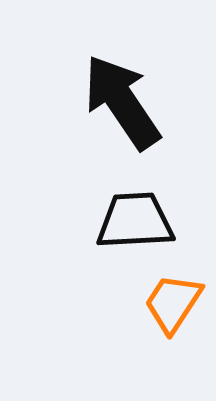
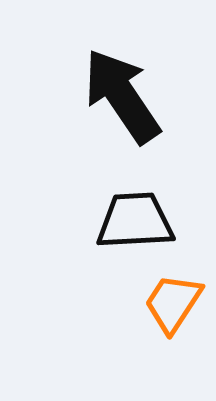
black arrow: moved 6 px up
